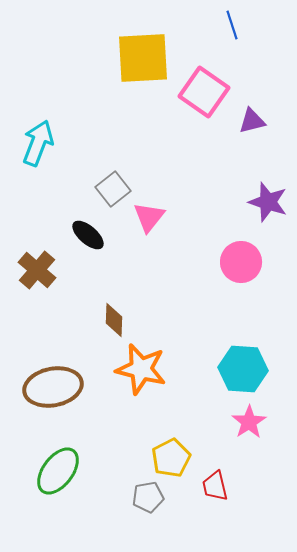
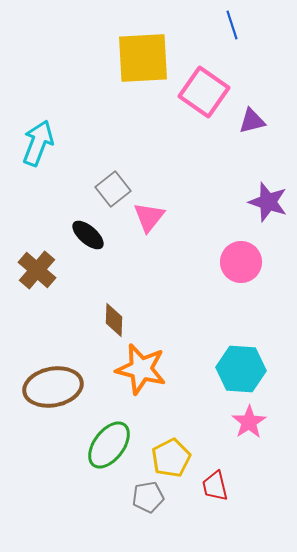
cyan hexagon: moved 2 px left
green ellipse: moved 51 px right, 26 px up
